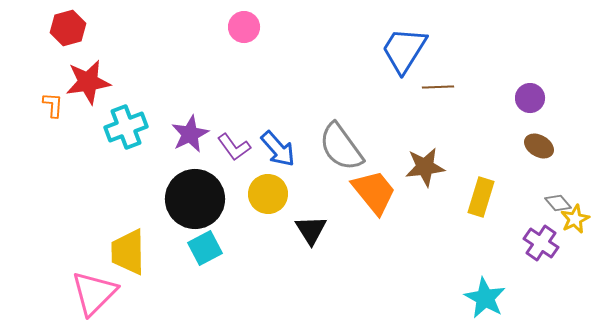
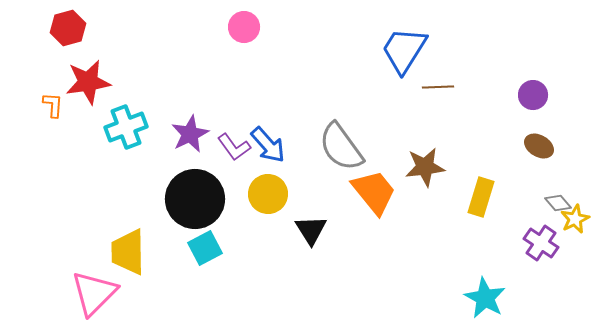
purple circle: moved 3 px right, 3 px up
blue arrow: moved 10 px left, 4 px up
